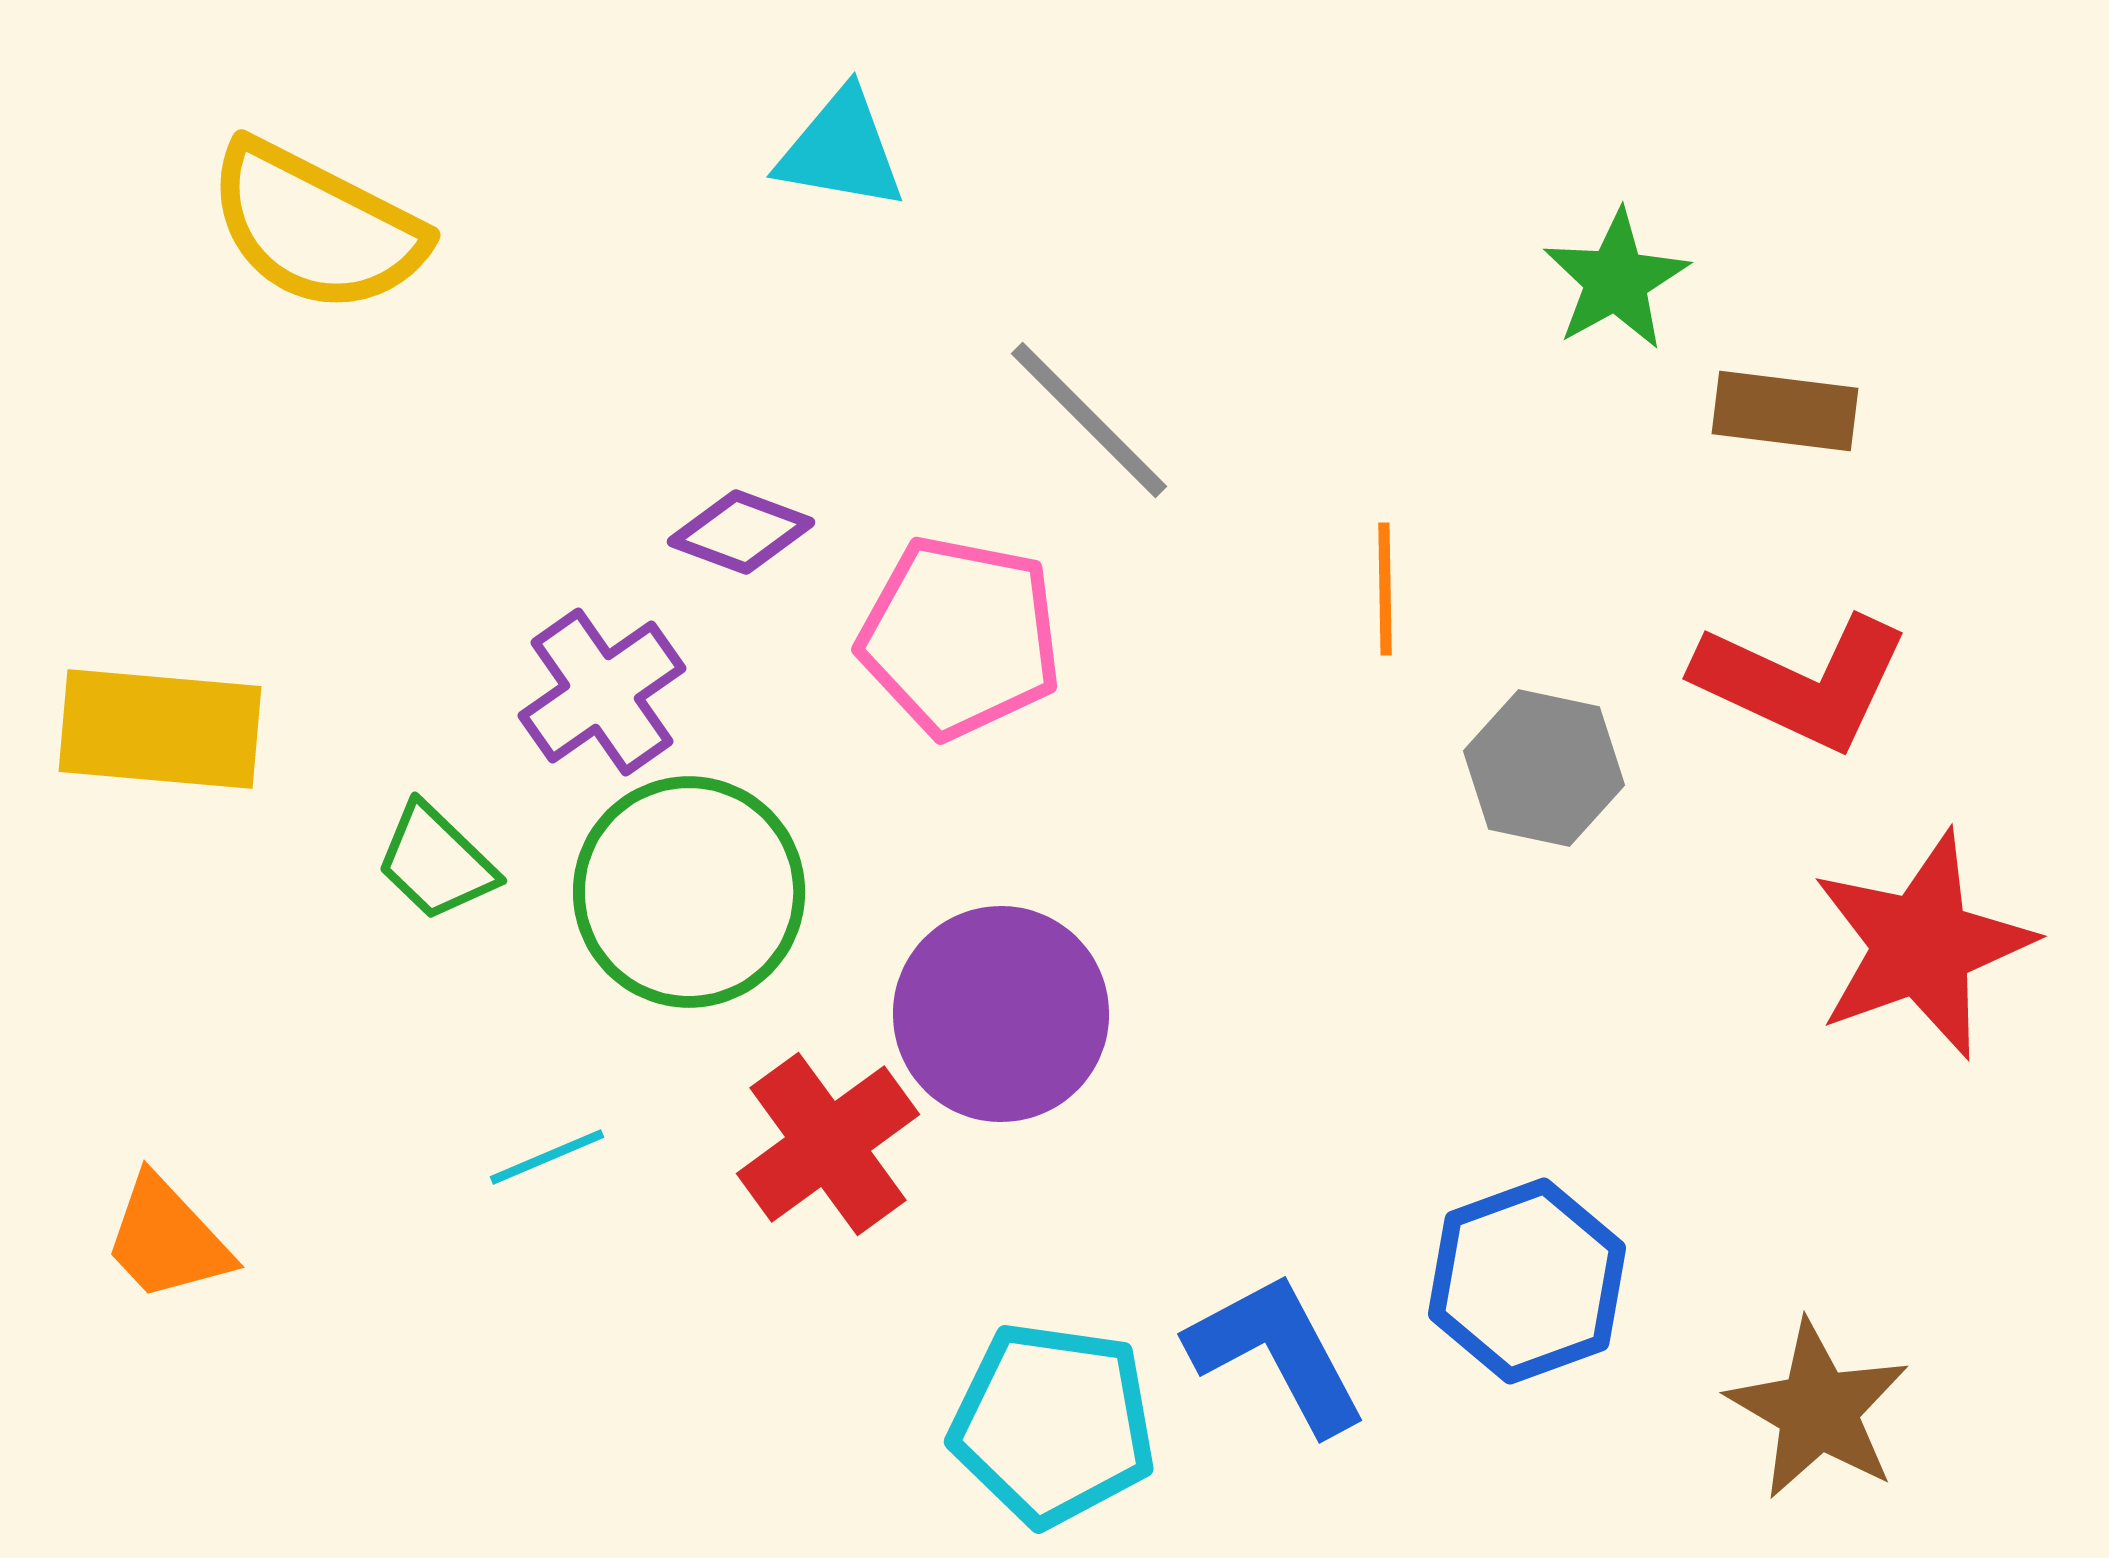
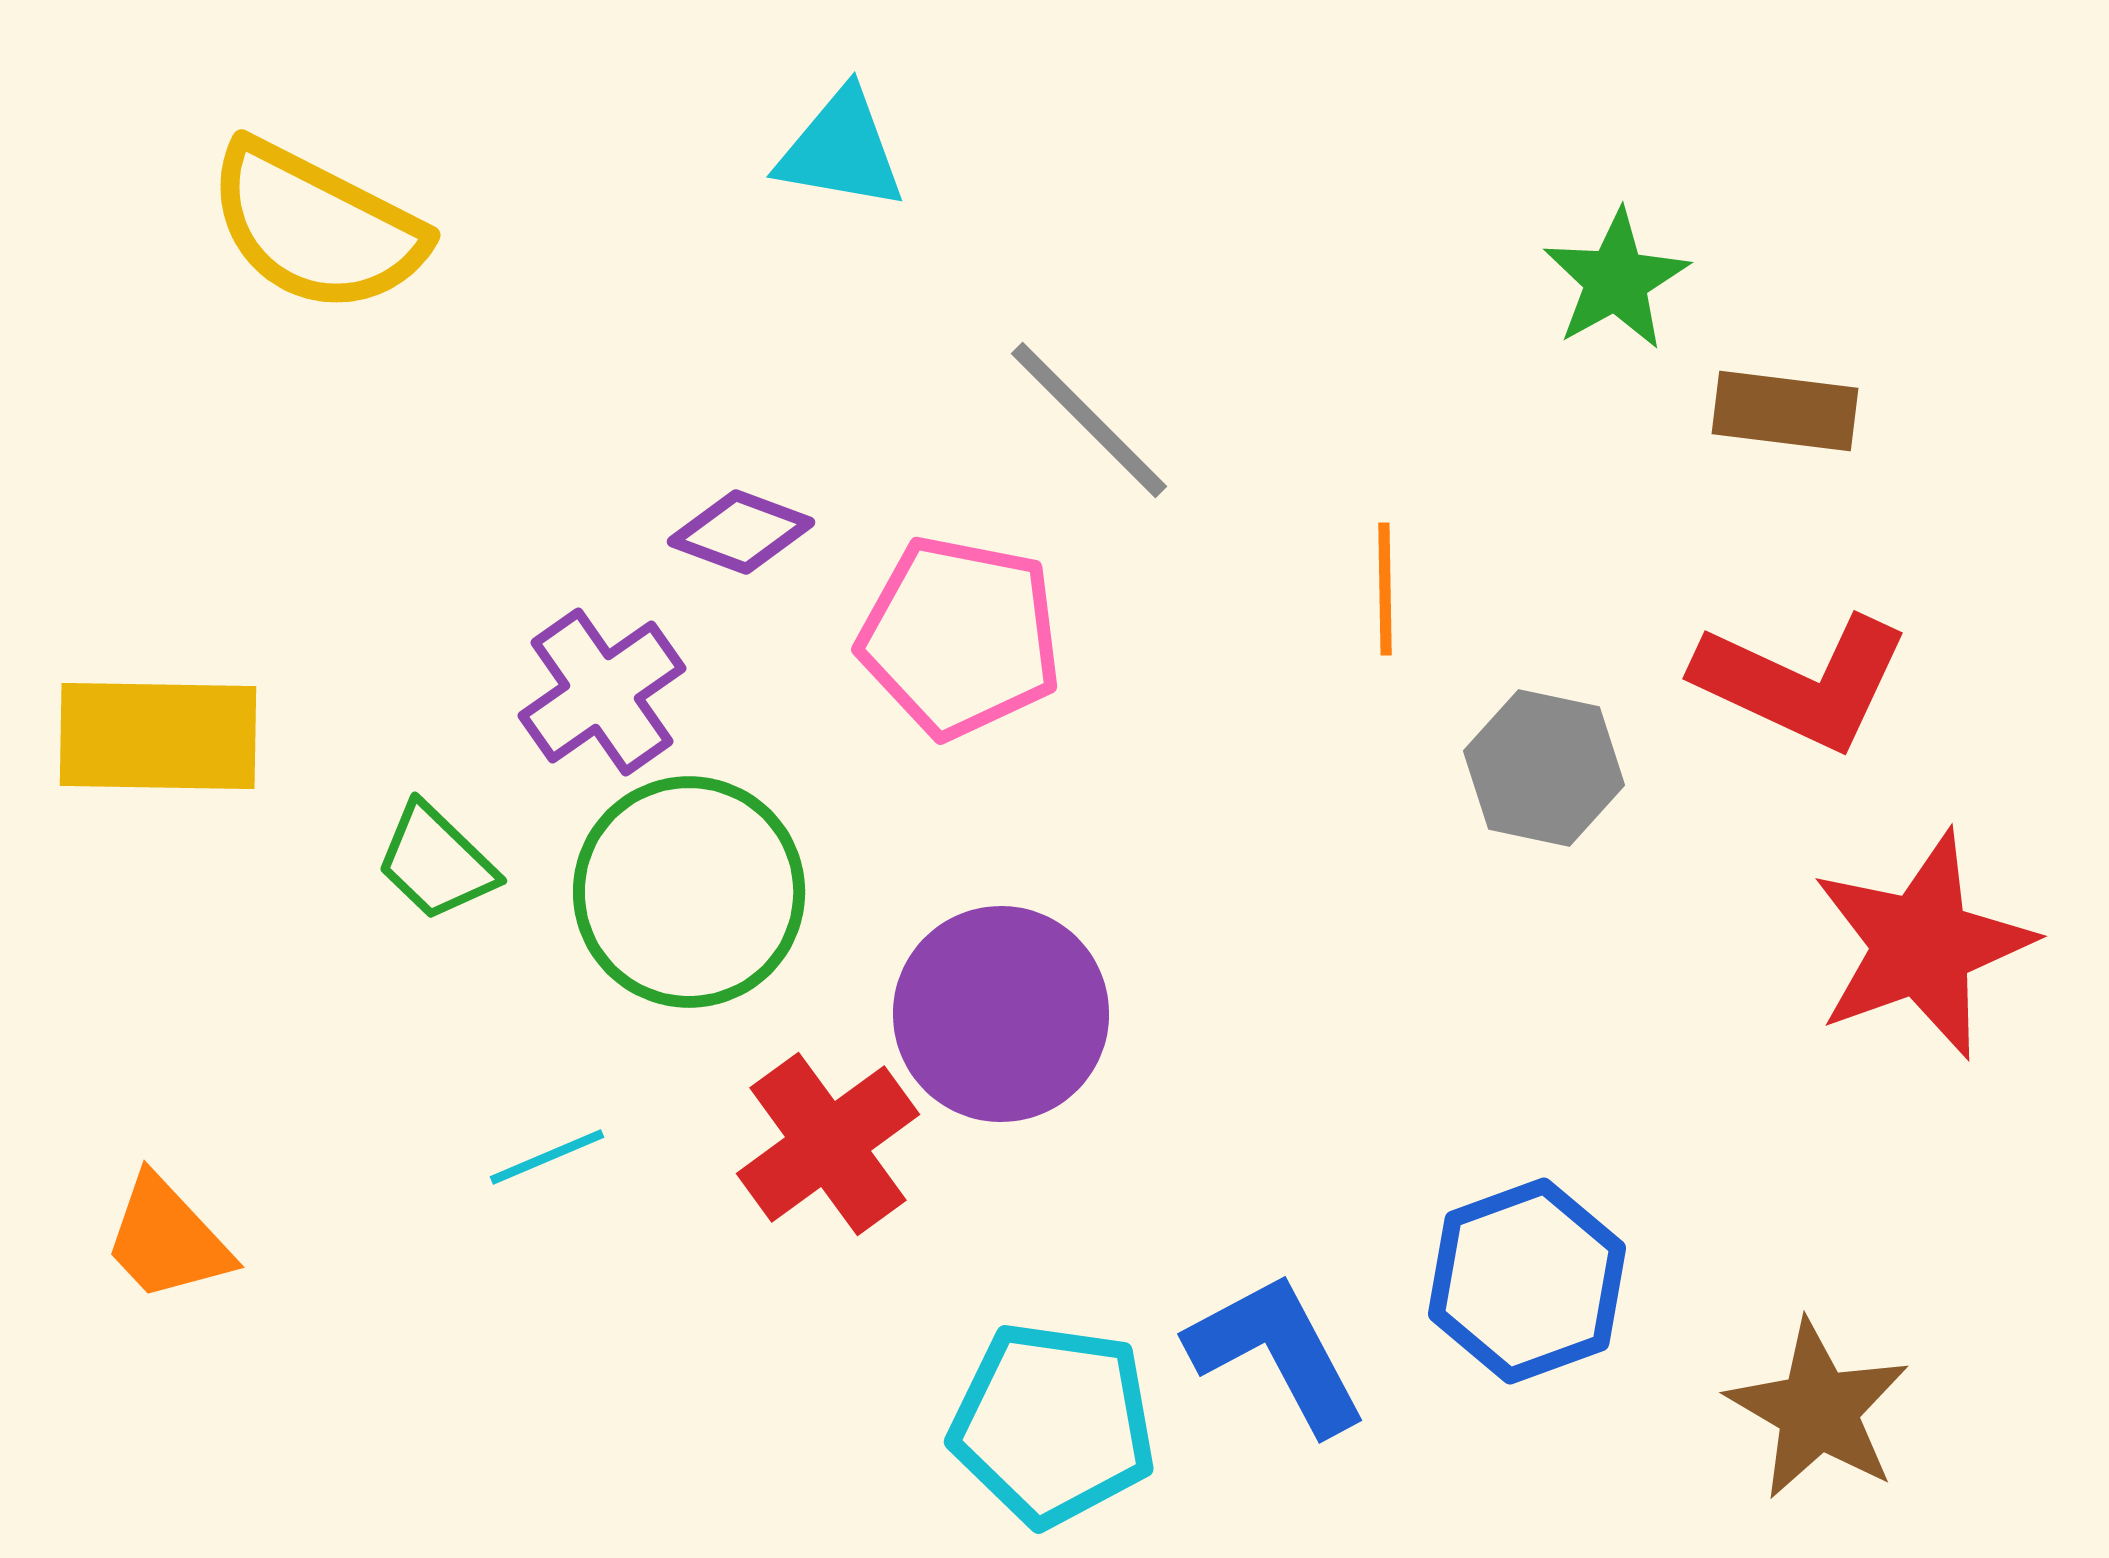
yellow rectangle: moved 2 px left, 7 px down; rotated 4 degrees counterclockwise
